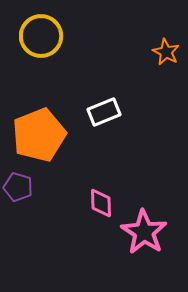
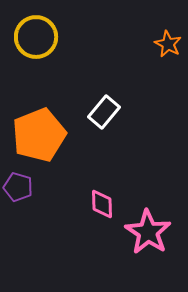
yellow circle: moved 5 px left, 1 px down
orange star: moved 2 px right, 8 px up
white rectangle: rotated 28 degrees counterclockwise
pink diamond: moved 1 px right, 1 px down
pink star: moved 4 px right
